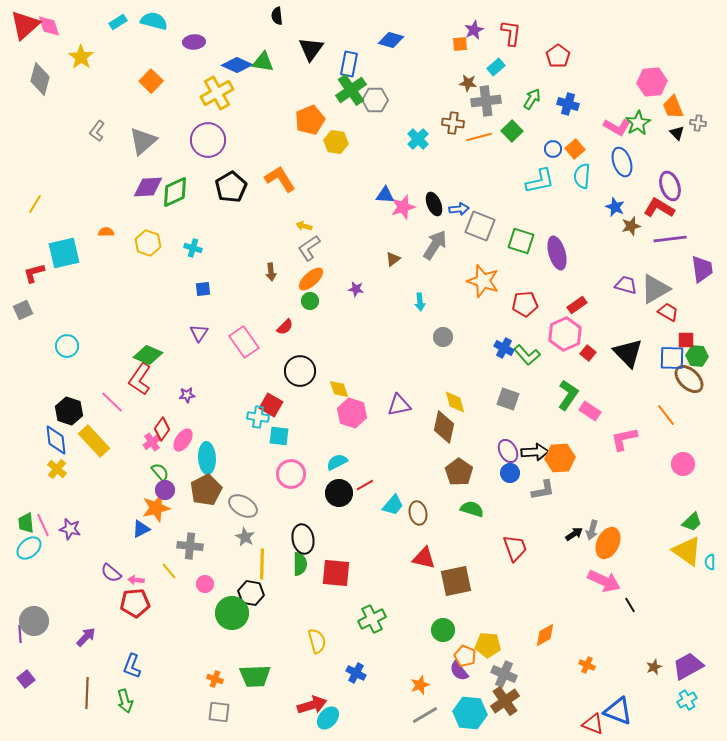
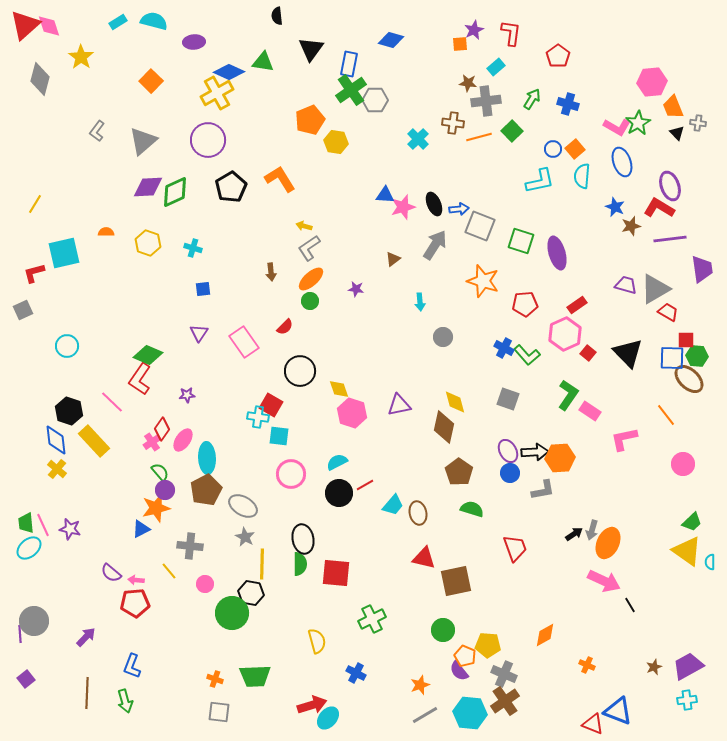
blue diamond at (237, 65): moved 8 px left, 7 px down
cyan cross at (687, 700): rotated 24 degrees clockwise
